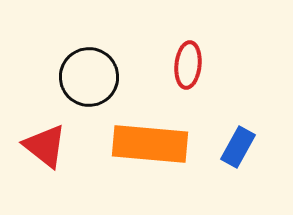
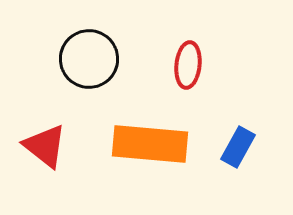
black circle: moved 18 px up
